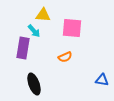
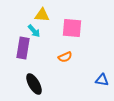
yellow triangle: moved 1 px left
black ellipse: rotated 10 degrees counterclockwise
